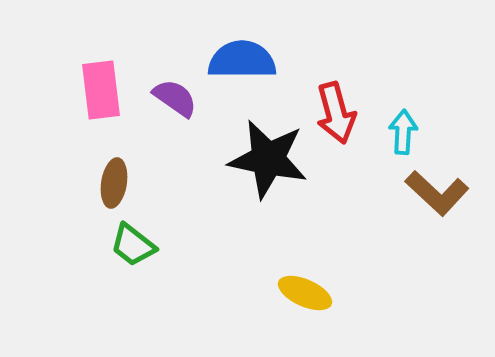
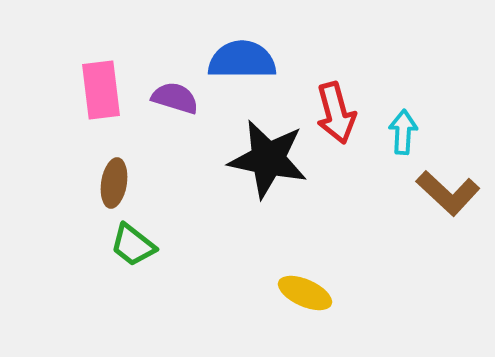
purple semicircle: rotated 18 degrees counterclockwise
brown L-shape: moved 11 px right
